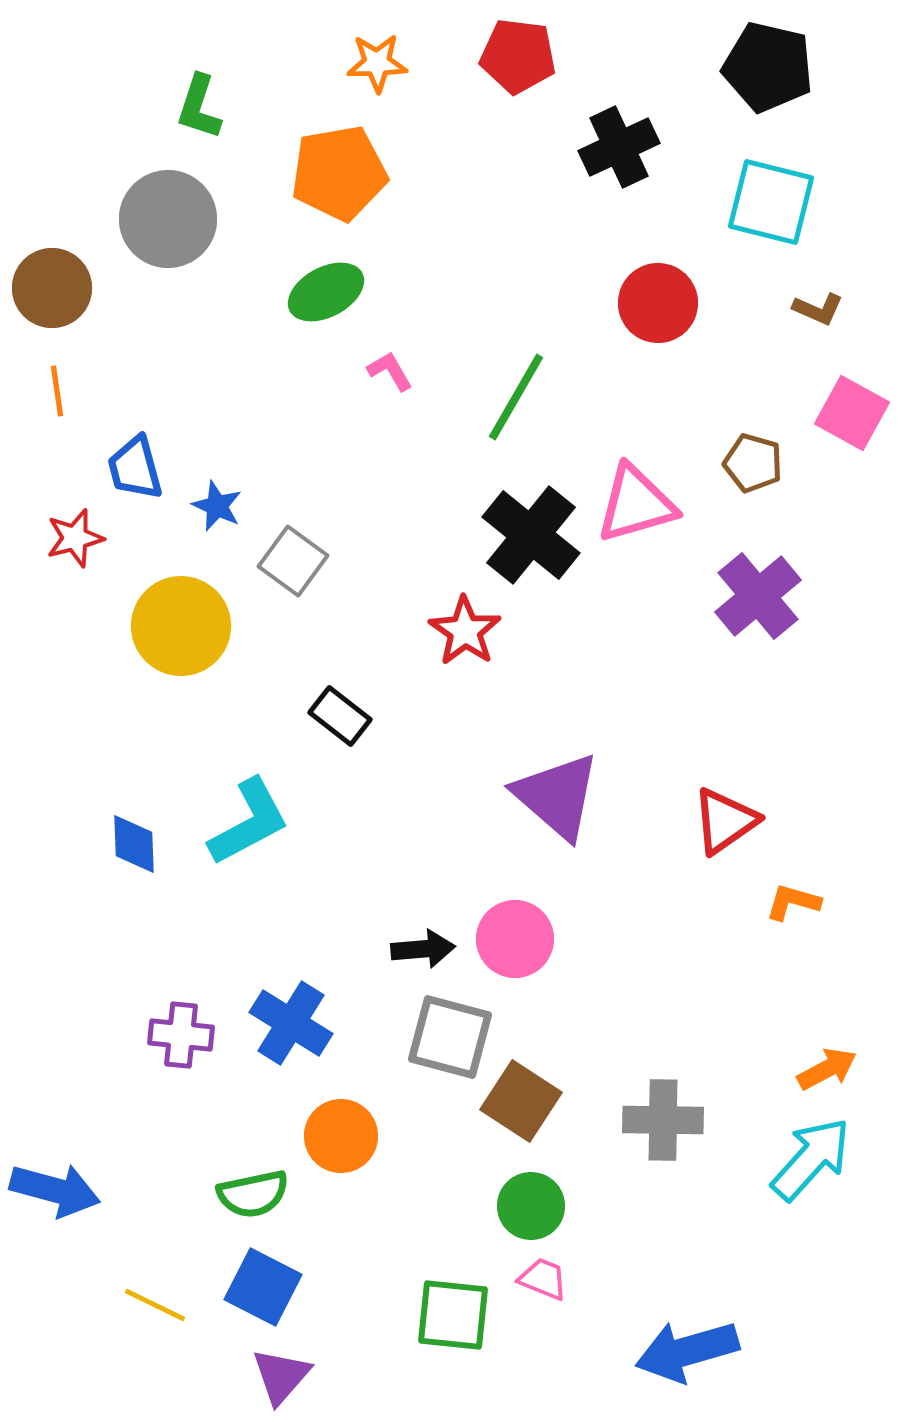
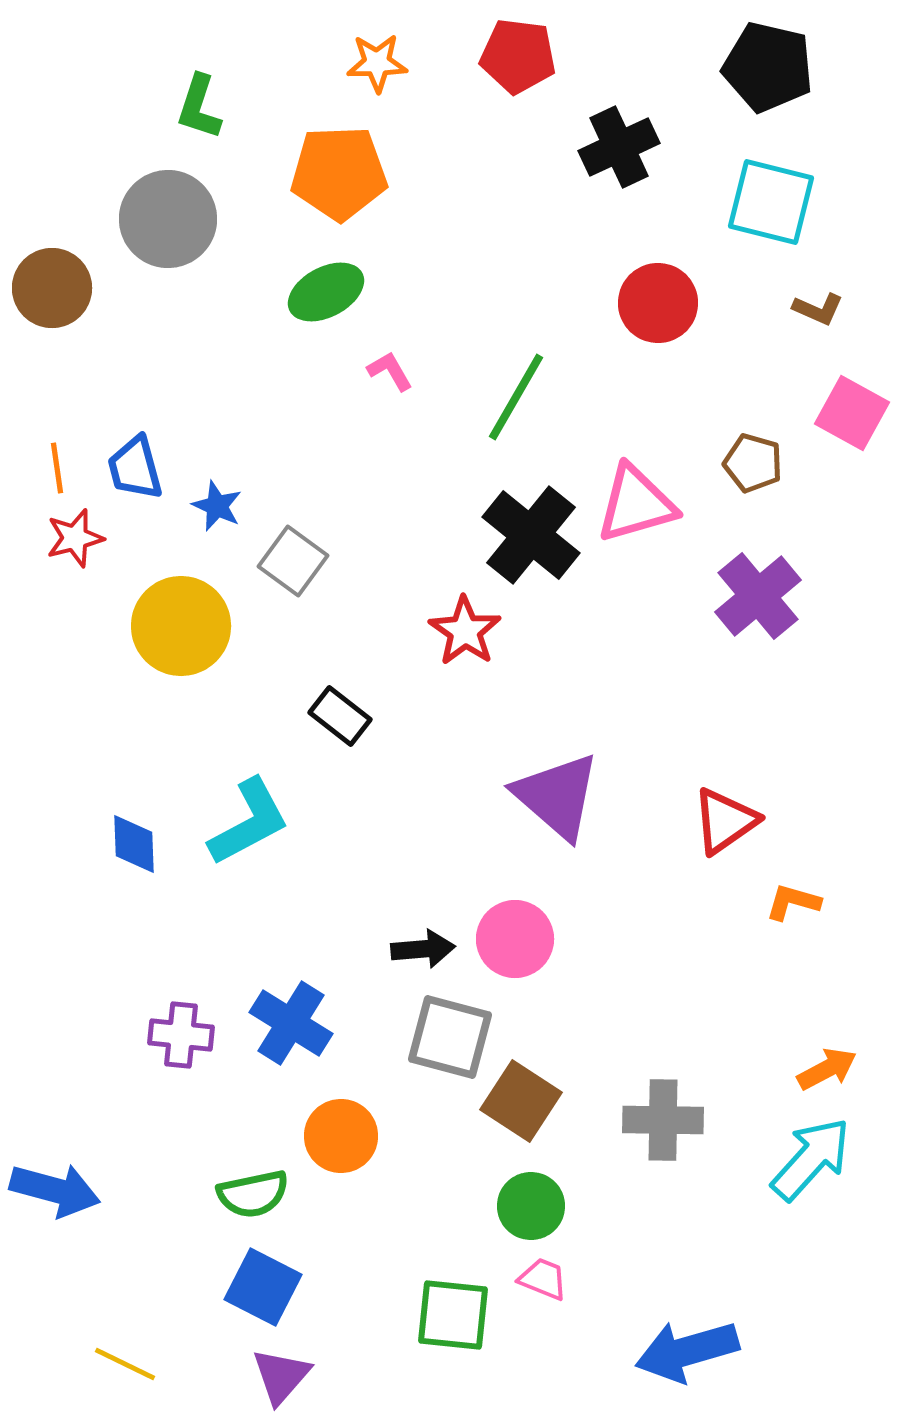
orange pentagon at (339, 173): rotated 8 degrees clockwise
orange line at (57, 391): moved 77 px down
yellow line at (155, 1305): moved 30 px left, 59 px down
